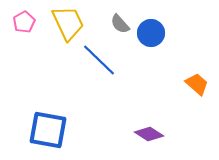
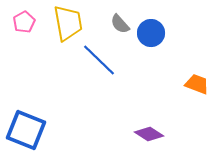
yellow trapezoid: rotated 15 degrees clockwise
orange trapezoid: rotated 20 degrees counterclockwise
blue square: moved 22 px left; rotated 12 degrees clockwise
